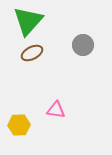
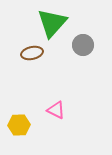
green triangle: moved 24 px right, 2 px down
brown ellipse: rotated 15 degrees clockwise
pink triangle: rotated 18 degrees clockwise
